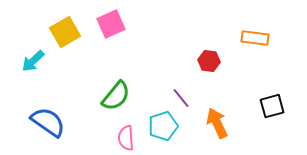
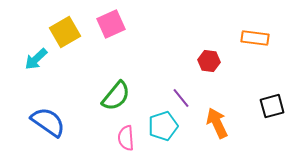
cyan arrow: moved 3 px right, 2 px up
